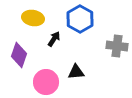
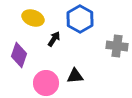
yellow ellipse: rotated 10 degrees clockwise
black triangle: moved 1 px left, 4 px down
pink circle: moved 1 px down
